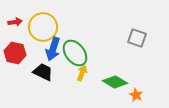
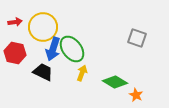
green ellipse: moved 3 px left, 4 px up
